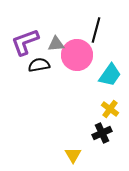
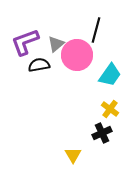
gray triangle: rotated 36 degrees counterclockwise
